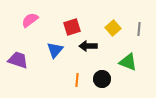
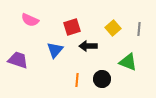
pink semicircle: rotated 120 degrees counterclockwise
